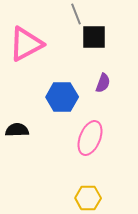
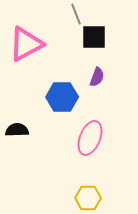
purple semicircle: moved 6 px left, 6 px up
